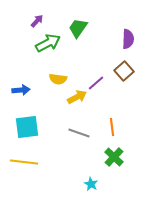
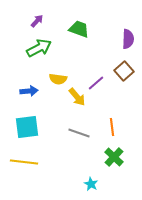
green trapezoid: moved 1 px right, 1 px down; rotated 75 degrees clockwise
green arrow: moved 9 px left, 5 px down
blue arrow: moved 8 px right, 1 px down
yellow arrow: rotated 78 degrees clockwise
